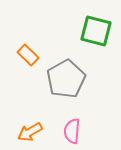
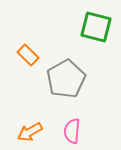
green square: moved 4 px up
